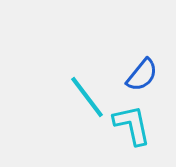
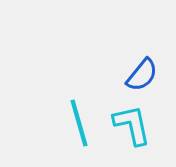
cyan line: moved 8 px left, 26 px down; rotated 21 degrees clockwise
